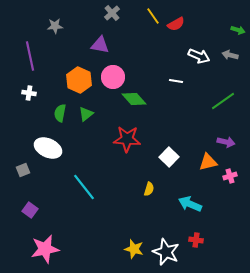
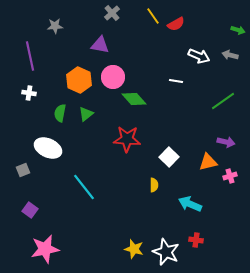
yellow semicircle: moved 5 px right, 4 px up; rotated 16 degrees counterclockwise
